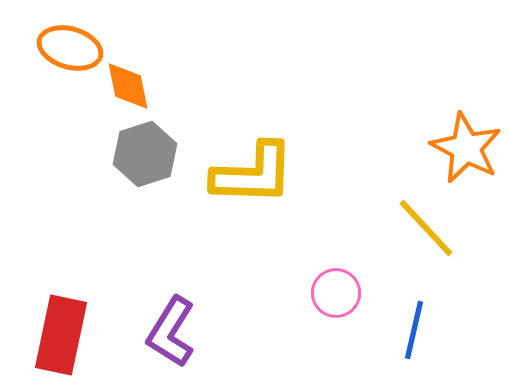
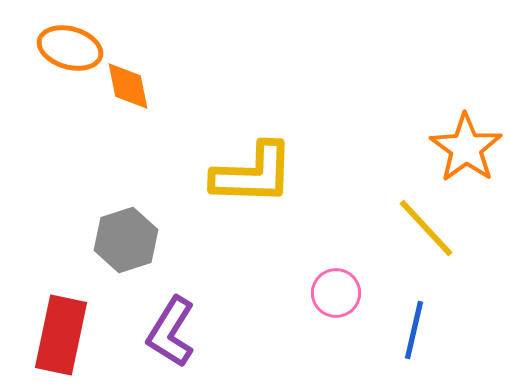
orange star: rotated 8 degrees clockwise
gray hexagon: moved 19 px left, 86 px down
